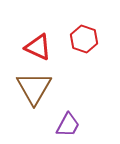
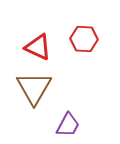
red hexagon: rotated 16 degrees counterclockwise
